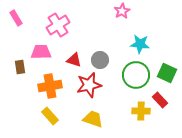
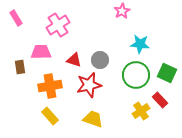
yellow cross: rotated 36 degrees counterclockwise
